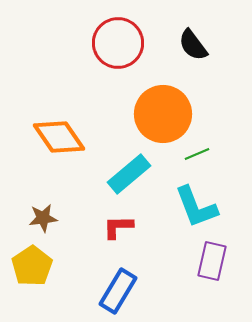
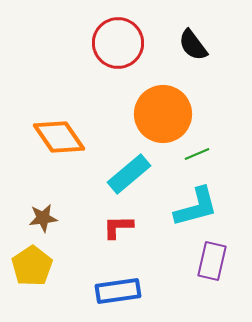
cyan L-shape: rotated 84 degrees counterclockwise
blue rectangle: rotated 51 degrees clockwise
